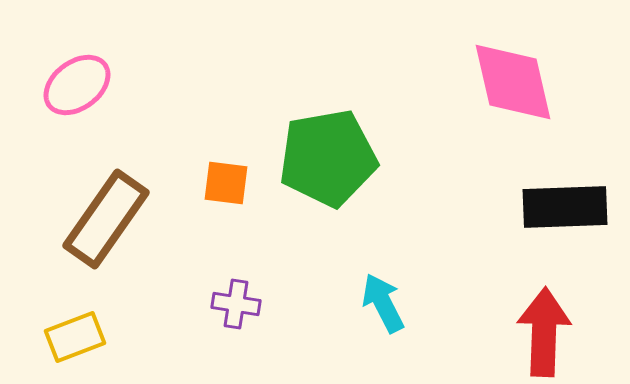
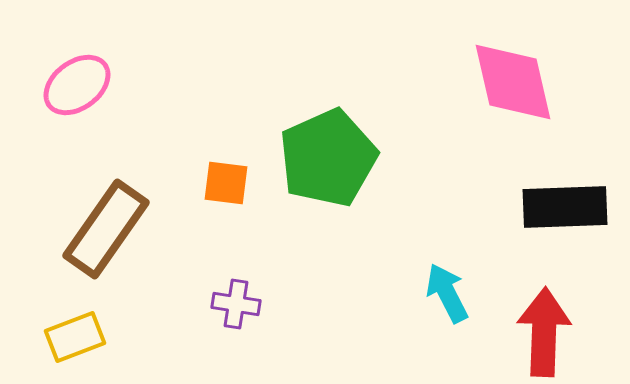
green pentagon: rotated 14 degrees counterclockwise
brown rectangle: moved 10 px down
cyan arrow: moved 64 px right, 10 px up
